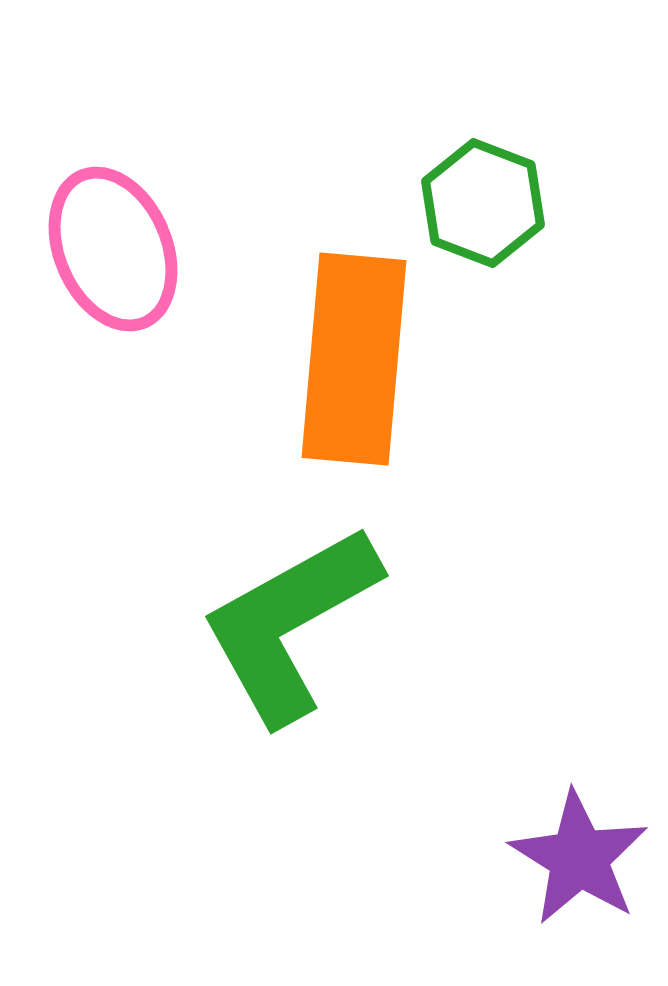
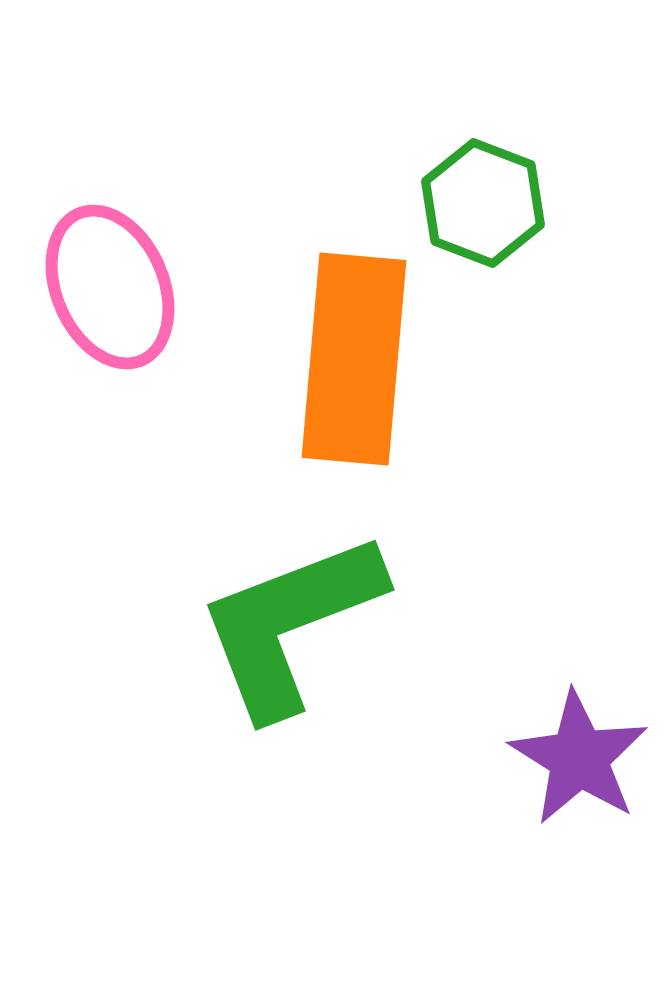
pink ellipse: moved 3 px left, 38 px down
green L-shape: rotated 8 degrees clockwise
purple star: moved 100 px up
